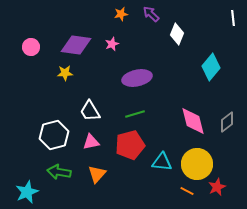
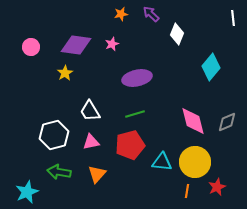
yellow star: rotated 28 degrees counterclockwise
gray diamond: rotated 15 degrees clockwise
yellow circle: moved 2 px left, 2 px up
orange line: rotated 72 degrees clockwise
